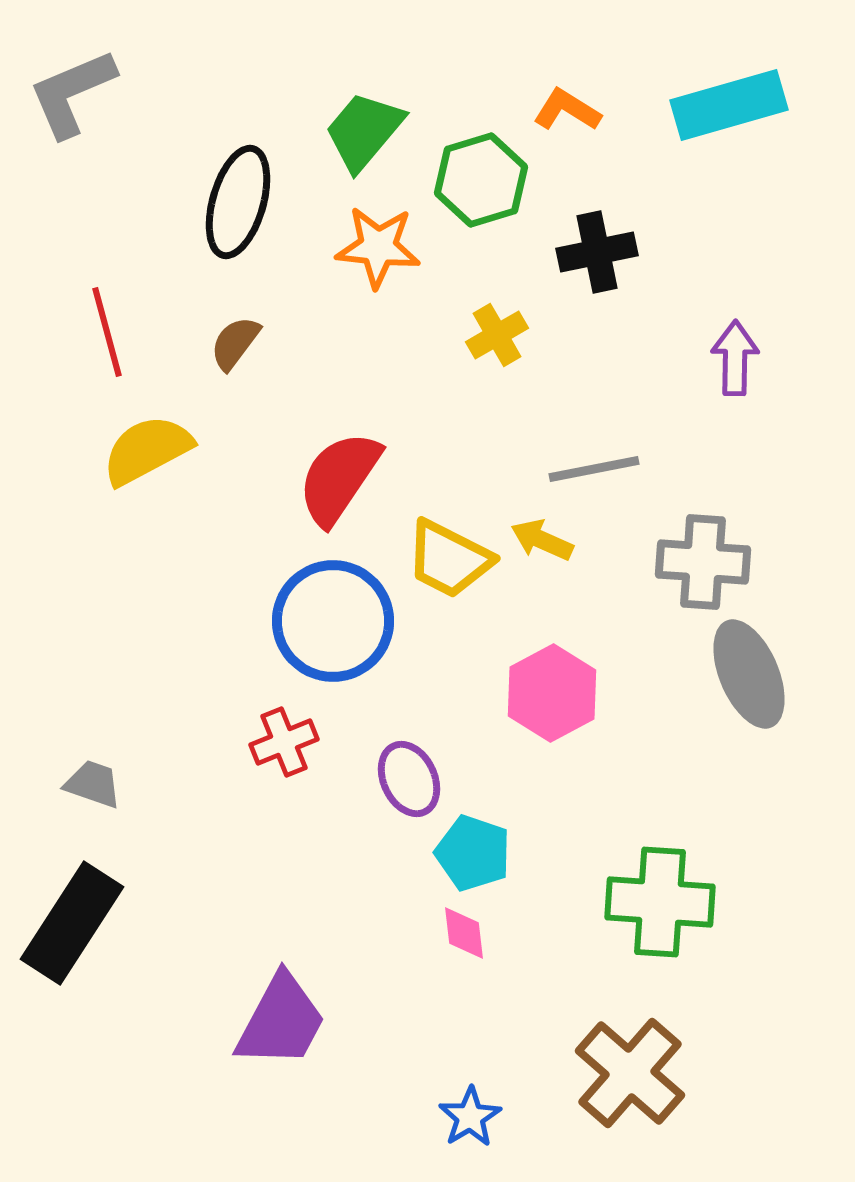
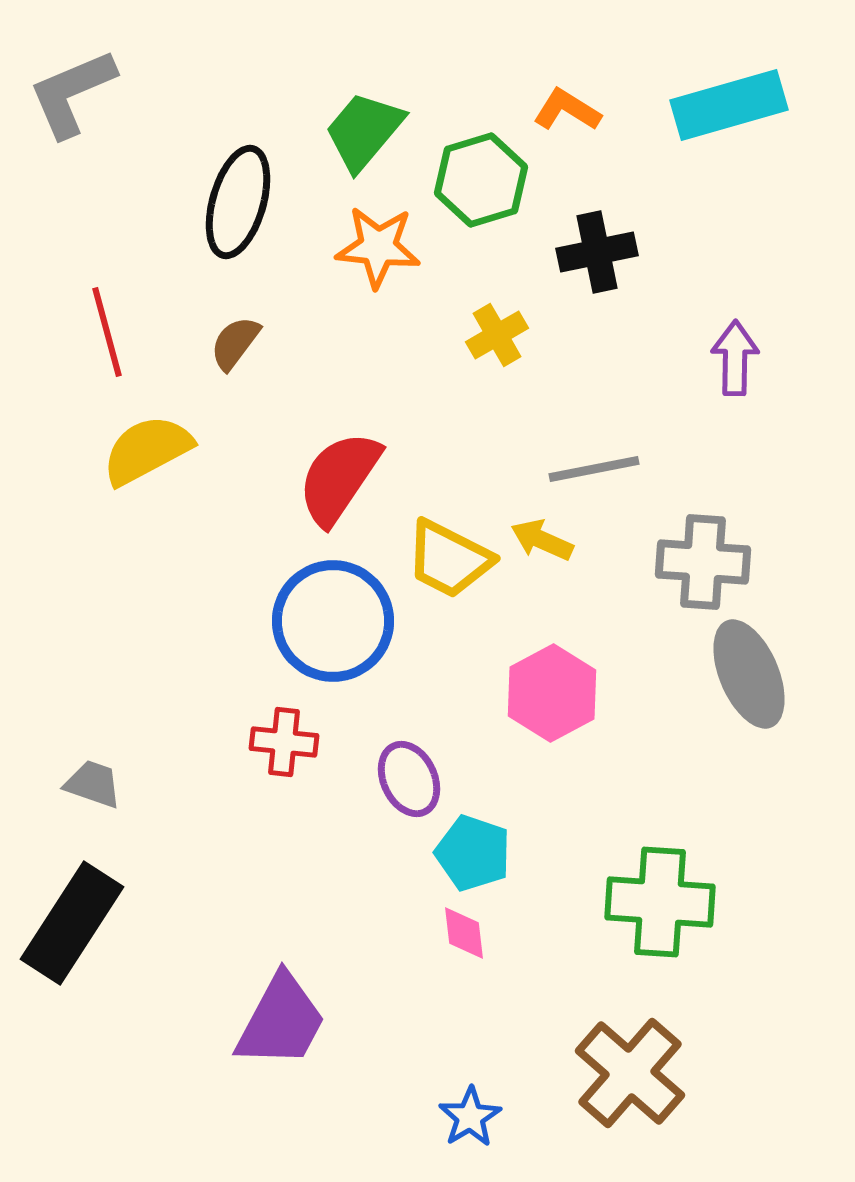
red cross: rotated 28 degrees clockwise
